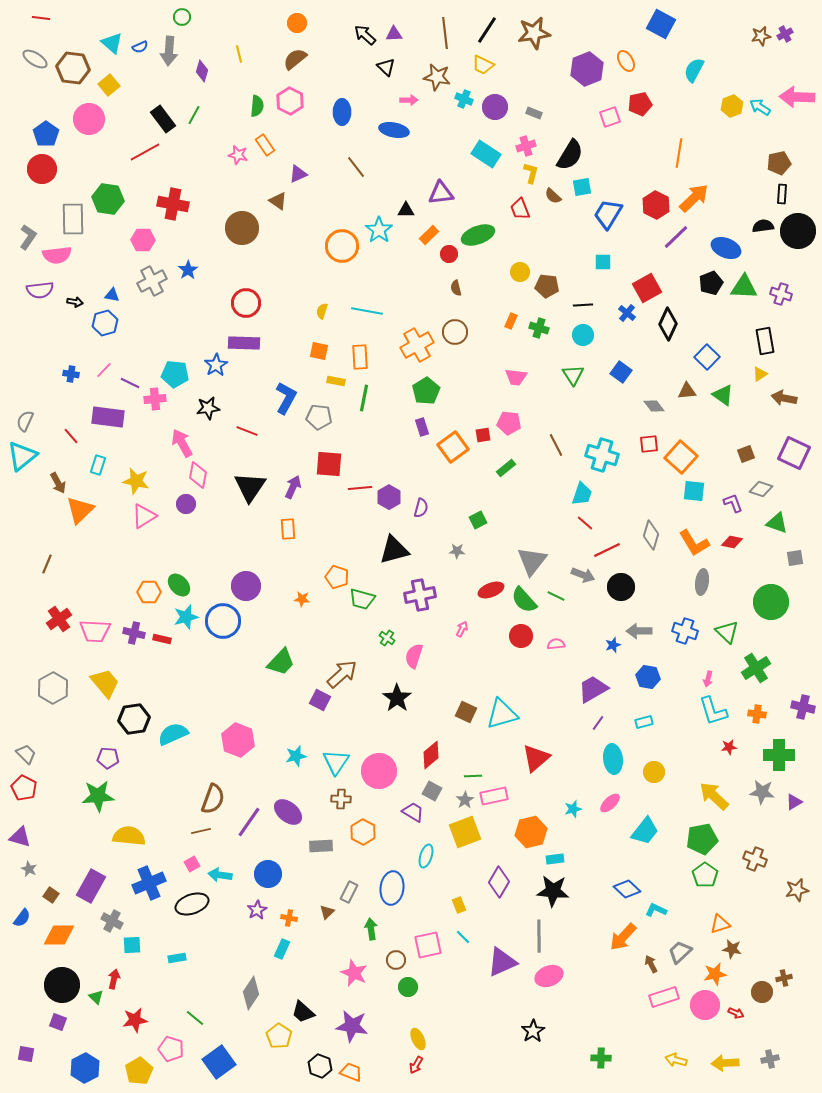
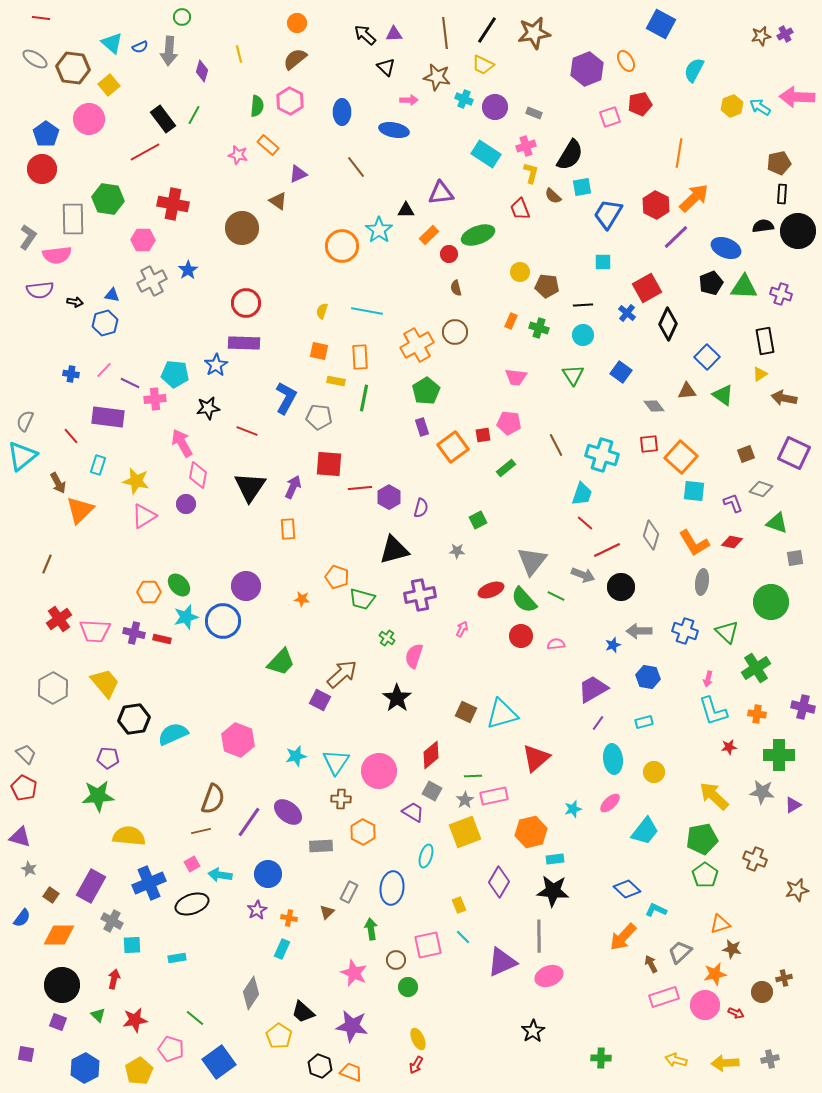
orange rectangle at (265, 145): moved 3 px right; rotated 15 degrees counterclockwise
purple triangle at (794, 802): moved 1 px left, 3 px down
green triangle at (96, 997): moved 2 px right, 18 px down
